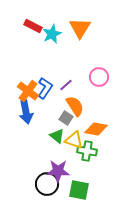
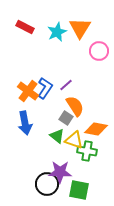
red rectangle: moved 8 px left, 1 px down
cyan star: moved 5 px right, 2 px up
pink circle: moved 26 px up
blue arrow: moved 1 px left, 11 px down
purple star: moved 2 px right, 1 px down
